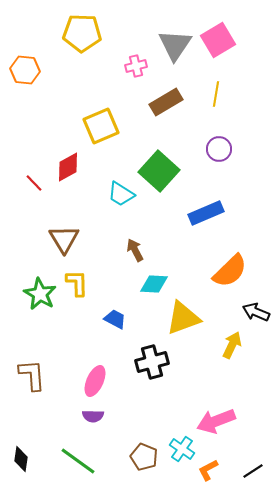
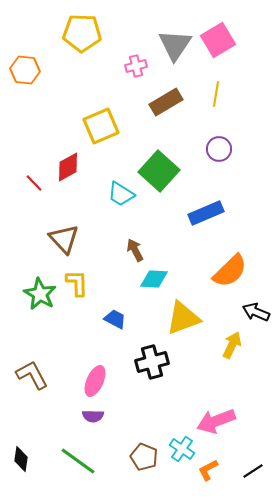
brown triangle: rotated 12 degrees counterclockwise
cyan diamond: moved 5 px up
brown L-shape: rotated 24 degrees counterclockwise
